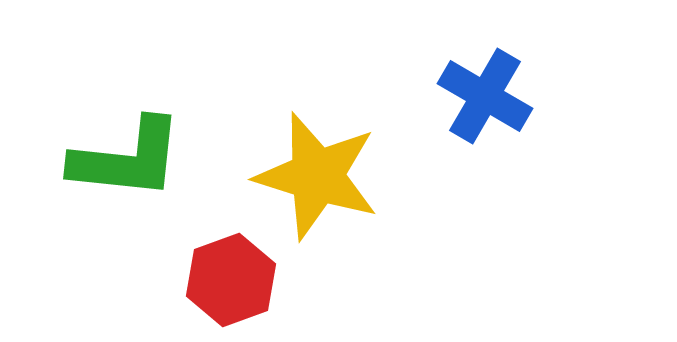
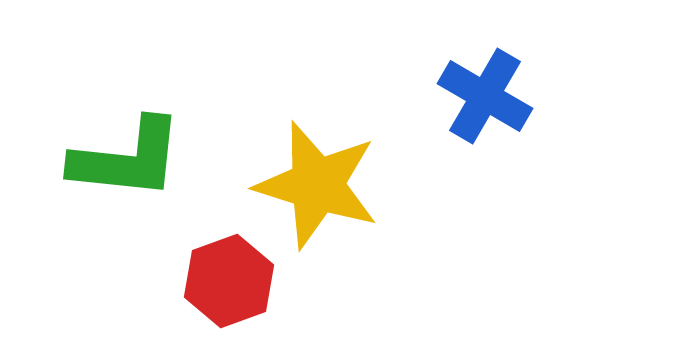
yellow star: moved 9 px down
red hexagon: moved 2 px left, 1 px down
